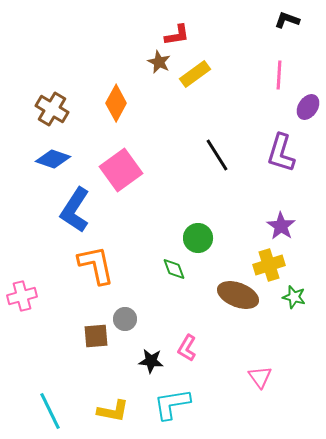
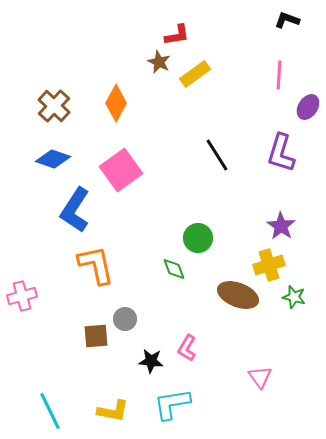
brown cross: moved 2 px right, 3 px up; rotated 12 degrees clockwise
